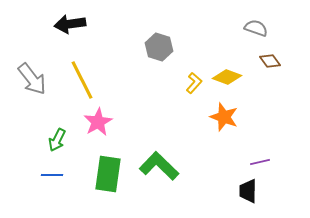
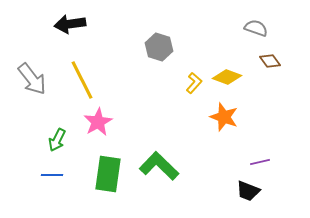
black trapezoid: rotated 70 degrees counterclockwise
